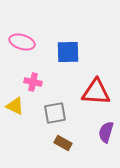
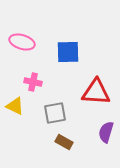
brown rectangle: moved 1 px right, 1 px up
